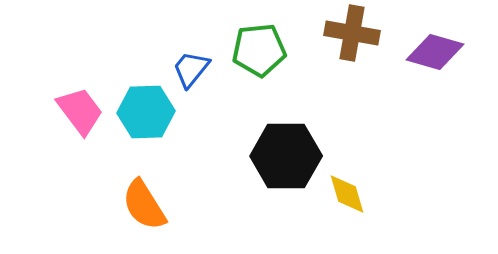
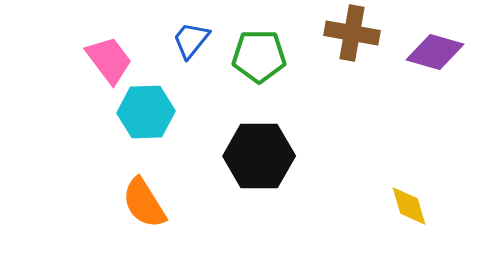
green pentagon: moved 6 px down; rotated 6 degrees clockwise
blue trapezoid: moved 29 px up
pink trapezoid: moved 29 px right, 51 px up
black hexagon: moved 27 px left
yellow diamond: moved 62 px right, 12 px down
orange semicircle: moved 2 px up
